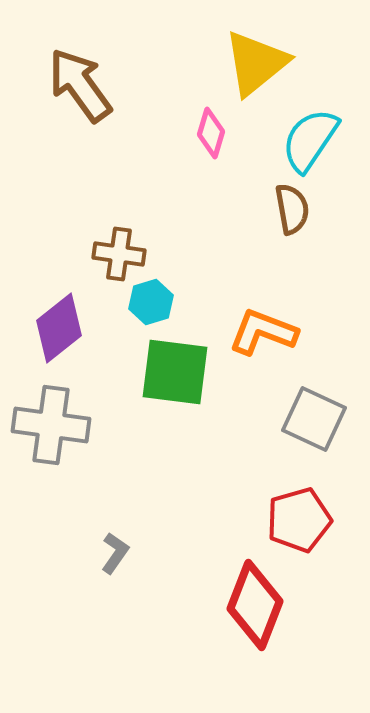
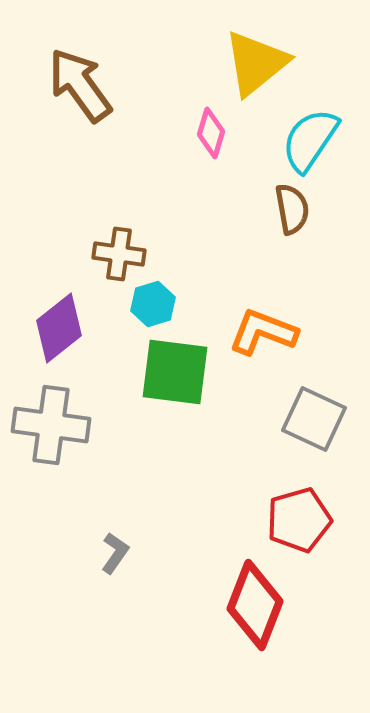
cyan hexagon: moved 2 px right, 2 px down
